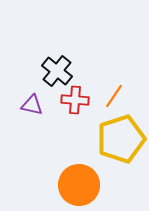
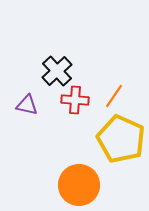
black cross: rotated 8 degrees clockwise
purple triangle: moved 5 px left
yellow pentagon: rotated 30 degrees counterclockwise
